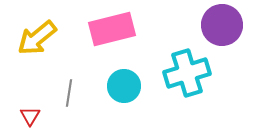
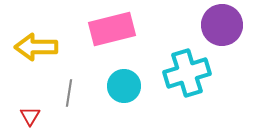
yellow arrow: moved 1 px left, 9 px down; rotated 39 degrees clockwise
